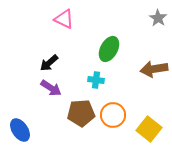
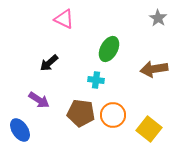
purple arrow: moved 12 px left, 12 px down
brown pentagon: rotated 12 degrees clockwise
